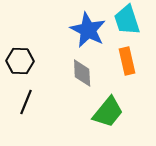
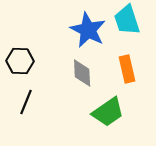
orange rectangle: moved 8 px down
green trapezoid: rotated 16 degrees clockwise
